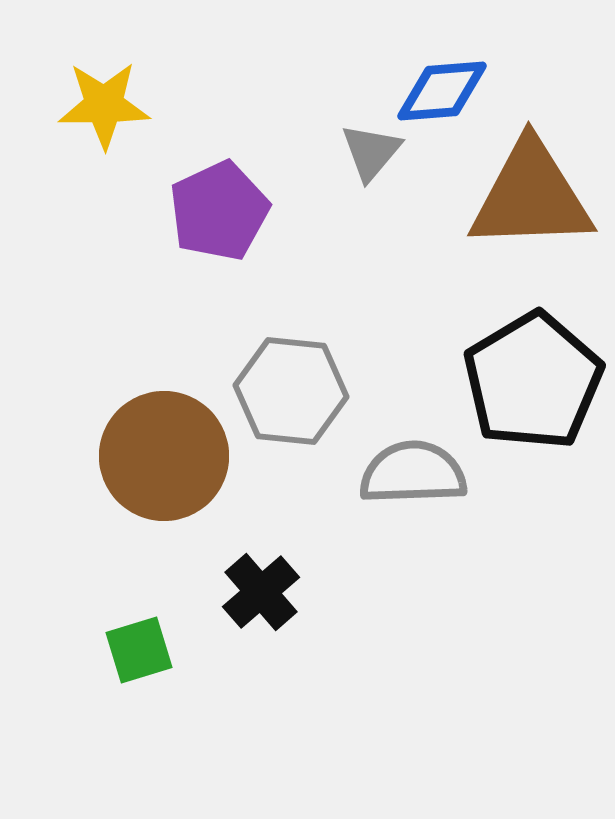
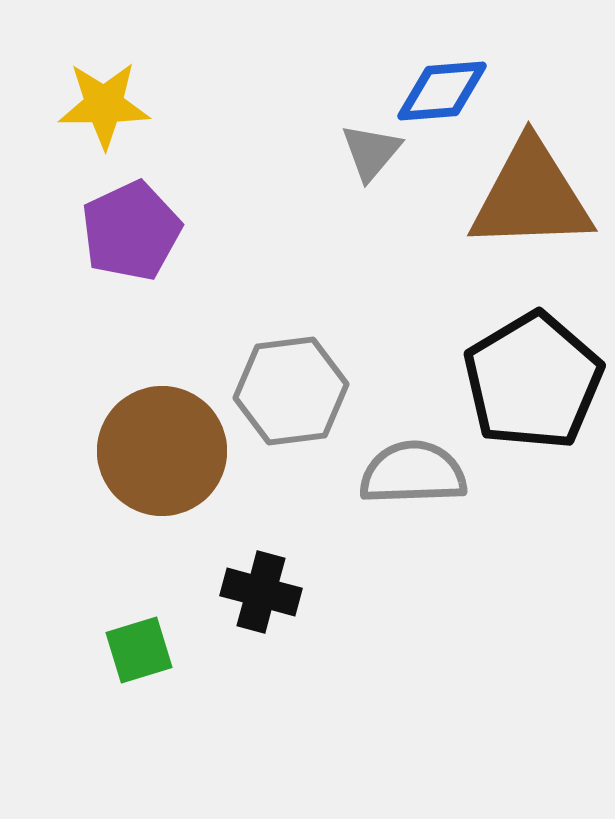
purple pentagon: moved 88 px left, 20 px down
gray hexagon: rotated 13 degrees counterclockwise
brown circle: moved 2 px left, 5 px up
black cross: rotated 34 degrees counterclockwise
